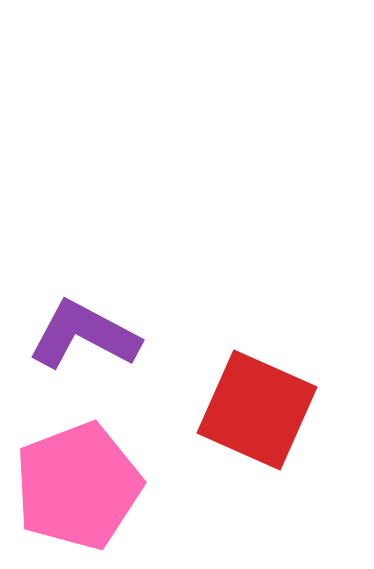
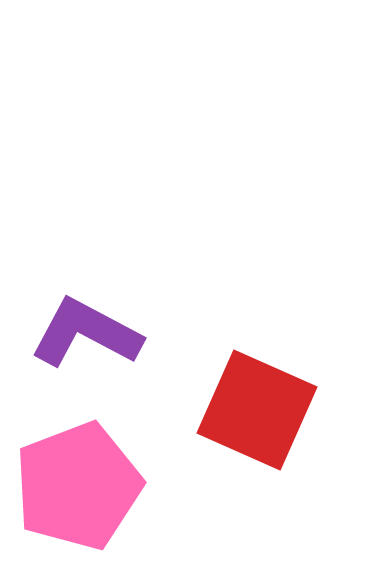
purple L-shape: moved 2 px right, 2 px up
